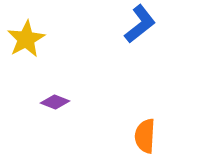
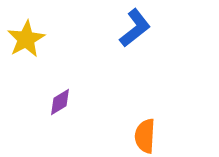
blue L-shape: moved 5 px left, 4 px down
purple diamond: moved 5 px right; rotated 52 degrees counterclockwise
